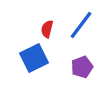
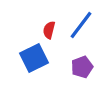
red semicircle: moved 2 px right, 1 px down
